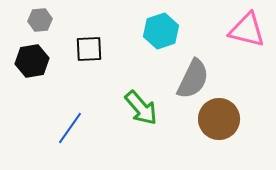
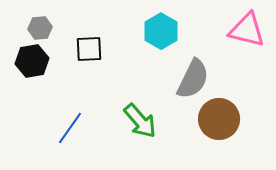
gray hexagon: moved 8 px down
cyan hexagon: rotated 12 degrees counterclockwise
green arrow: moved 1 px left, 13 px down
